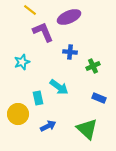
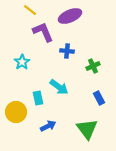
purple ellipse: moved 1 px right, 1 px up
blue cross: moved 3 px left, 1 px up
cyan star: rotated 14 degrees counterclockwise
blue rectangle: rotated 40 degrees clockwise
yellow circle: moved 2 px left, 2 px up
green triangle: rotated 10 degrees clockwise
